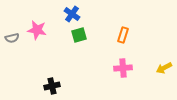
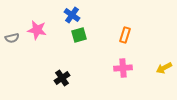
blue cross: moved 1 px down
orange rectangle: moved 2 px right
black cross: moved 10 px right, 8 px up; rotated 21 degrees counterclockwise
